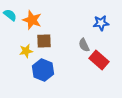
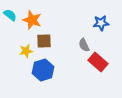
red rectangle: moved 1 px left, 2 px down
blue hexagon: rotated 20 degrees clockwise
